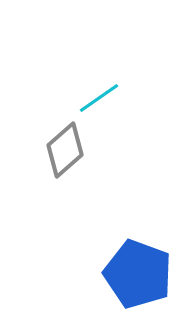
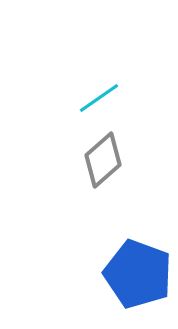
gray diamond: moved 38 px right, 10 px down
